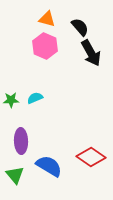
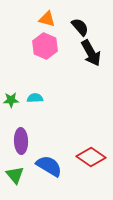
cyan semicircle: rotated 21 degrees clockwise
